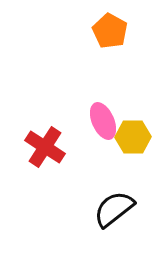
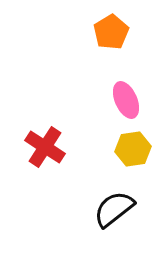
orange pentagon: moved 1 px right, 1 px down; rotated 12 degrees clockwise
pink ellipse: moved 23 px right, 21 px up
yellow hexagon: moved 12 px down; rotated 8 degrees counterclockwise
